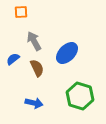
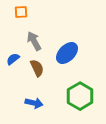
green hexagon: rotated 12 degrees clockwise
